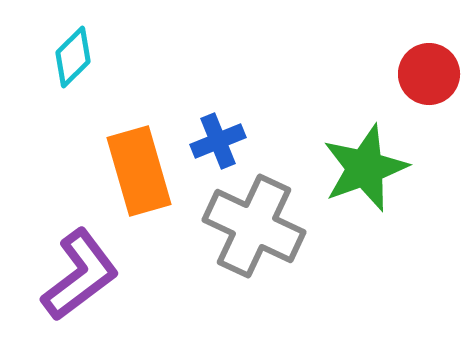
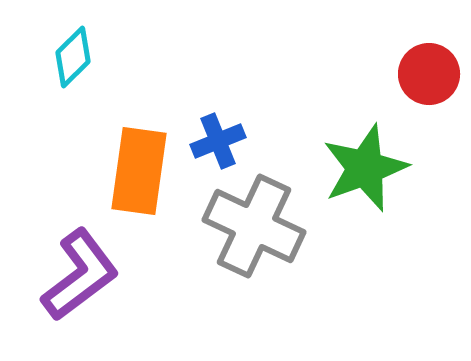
orange rectangle: rotated 24 degrees clockwise
